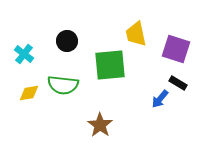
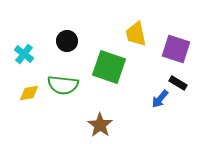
green square: moved 1 px left, 2 px down; rotated 24 degrees clockwise
